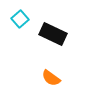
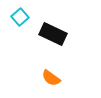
cyan square: moved 2 px up
